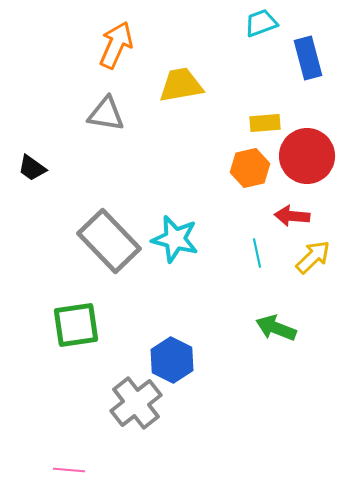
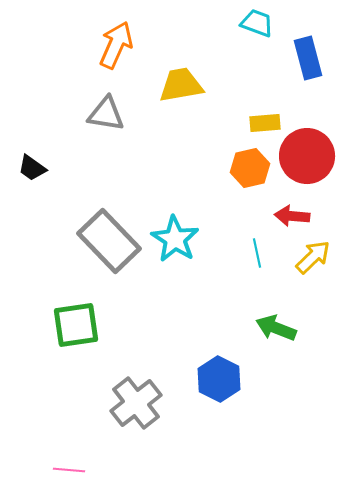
cyan trapezoid: moved 4 px left; rotated 40 degrees clockwise
cyan star: rotated 18 degrees clockwise
blue hexagon: moved 47 px right, 19 px down
